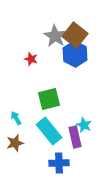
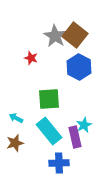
blue hexagon: moved 4 px right, 13 px down
red star: moved 1 px up
green square: rotated 10 degrees clockwise
cyan arrow: rotated 32 degrees counterclockwise
cyan star: rotated 21 degrees clockwise
